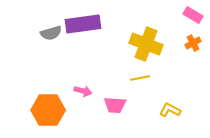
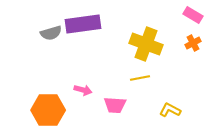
pink arrow: moved 1 px up
